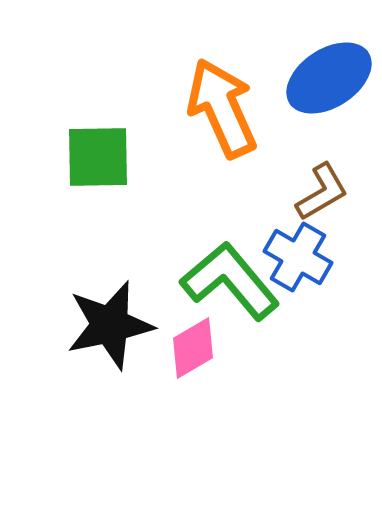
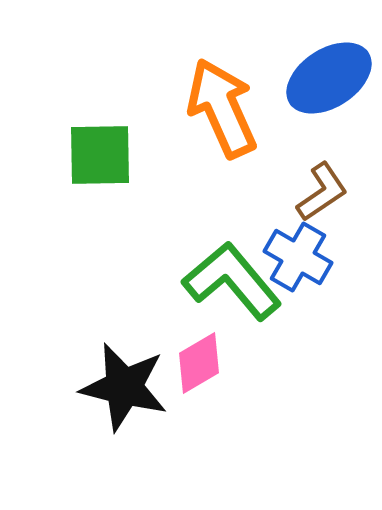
green square: moved 2 px right, 2 px up
brown L-shape: rotated 4 degrees counterclockwise
green L-shape: moved 2 px right
black star: moved 14 px right, 62 px down; rotated 26 degrees clockwise
pink diamond: moved 6 px right, 15 px down
